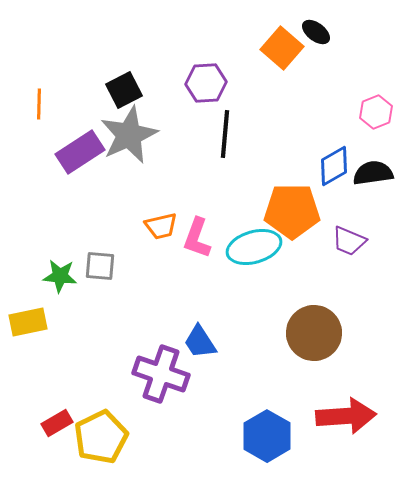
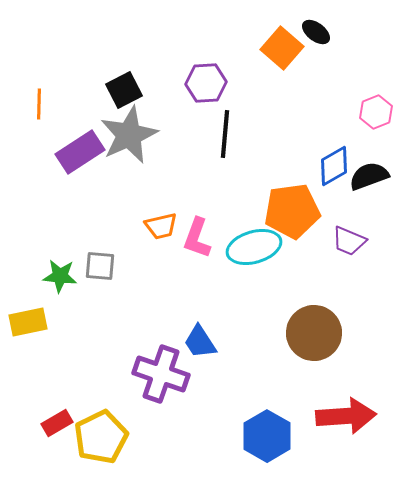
black semicircle: moved 4 px left, 3 px down; rotated 12 degrees counterclockwise
orange pentagon: rotated 8 degrees counterclockwise
